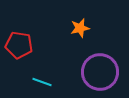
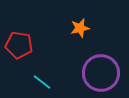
purple circle: moved 1 px right, 1 px down
cyan line: rotated 18 degrees clockwise
